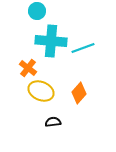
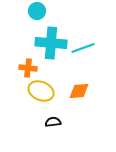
cyan cross: moved 2 px down
orange cross: rotated 30 degrees counterclockwise
orange diamond: moved 2 px up; rotated 45 degrees clockwise
